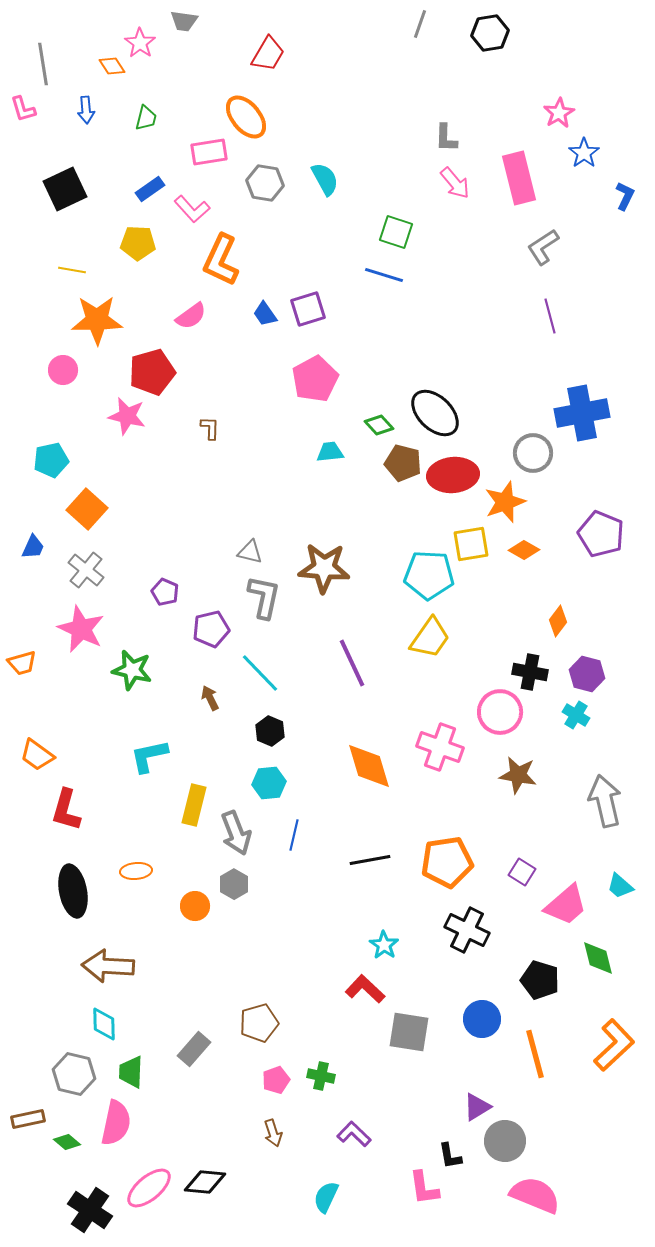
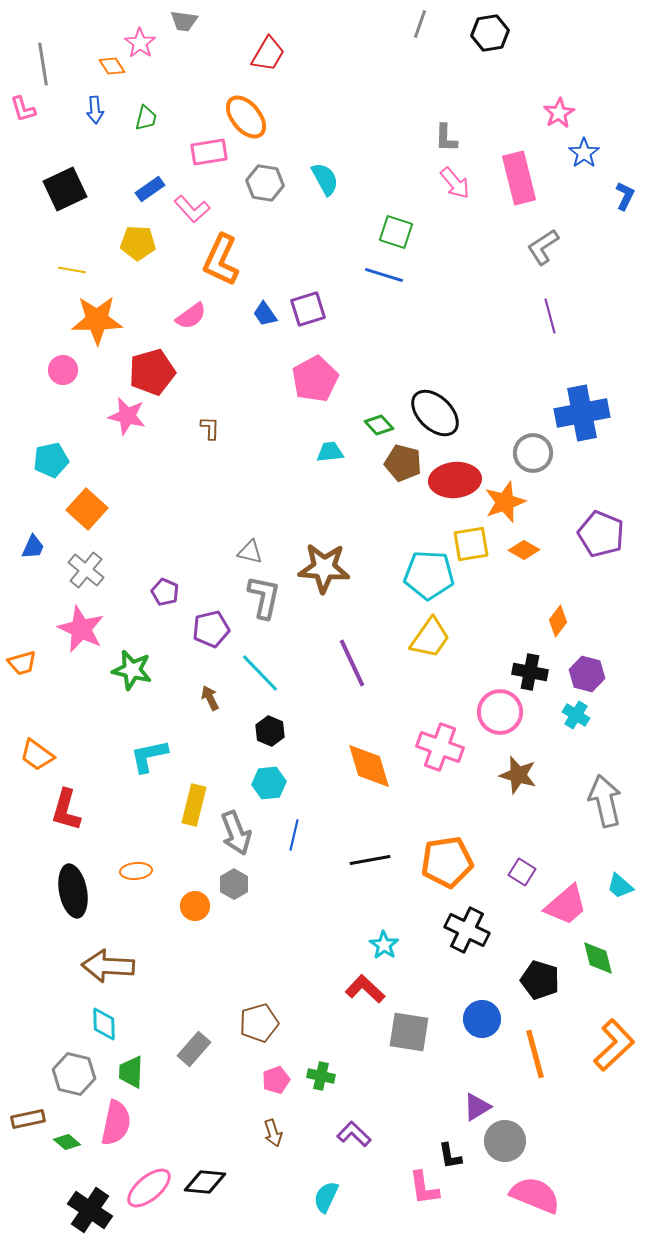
blue arrow at (86, 110): moved 9 px right
red ellipse at (453, 475): moved 2 px right, 5 px down
brown star at (518, 775): rotated 6 degrees clockwise
